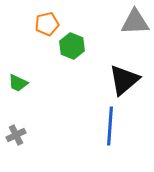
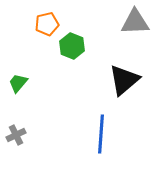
green trapezoid: rotated 105 degrees clockwise
blue line: moved 9 px left, 8 px down
